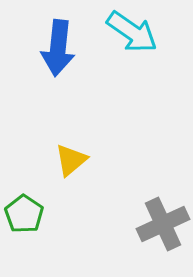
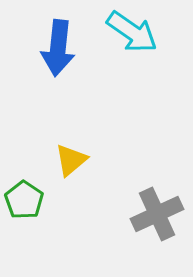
green pentagon: moved 14 px up
gray cross: moved 6 px left, 10 px up
